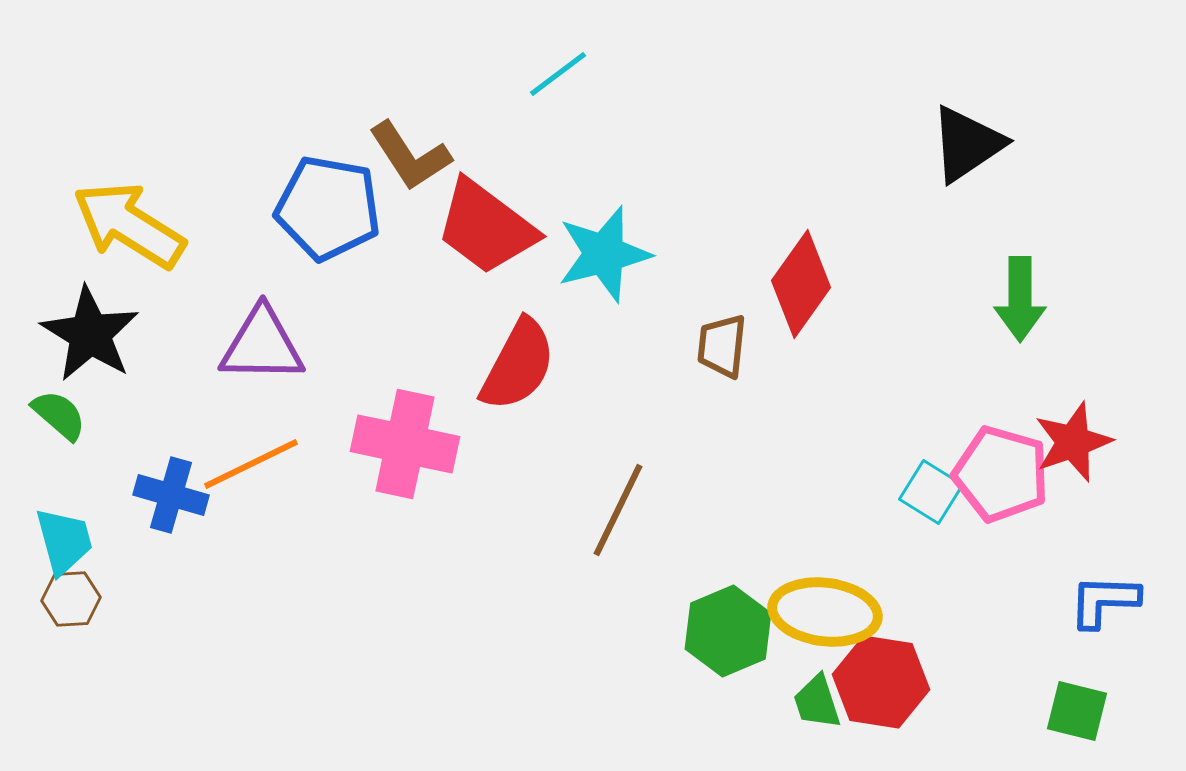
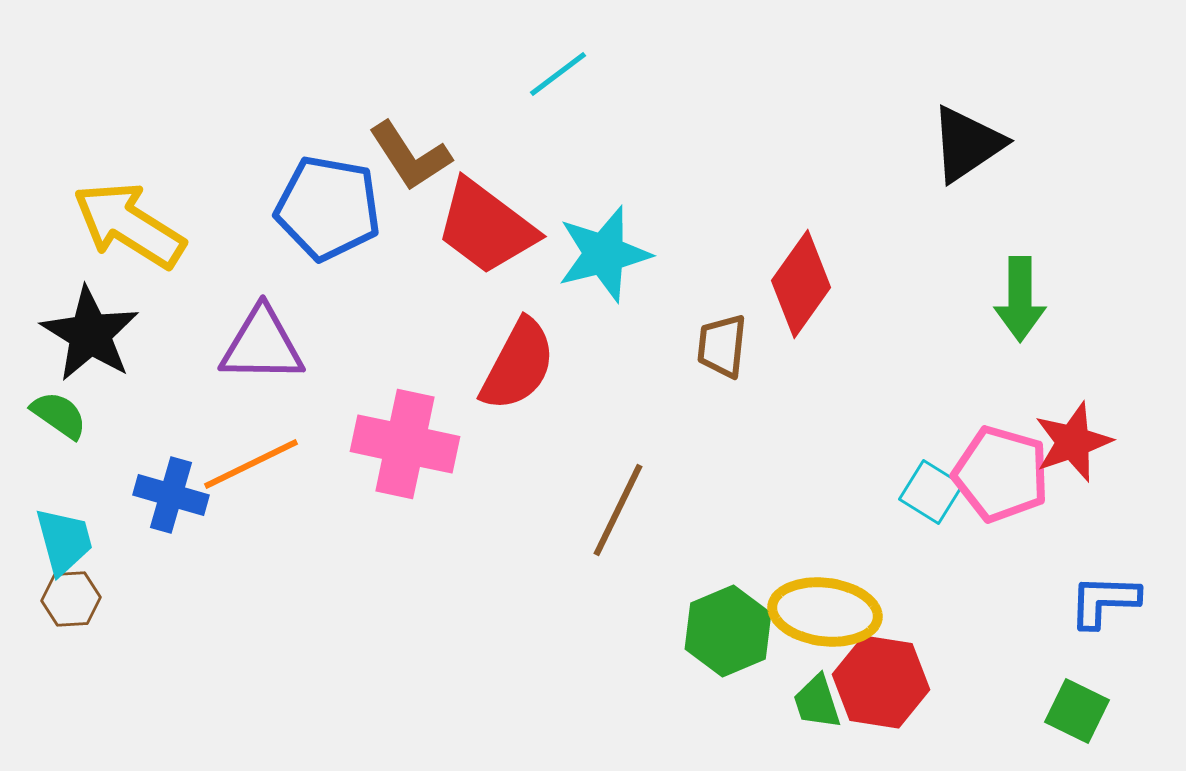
green semicircle: rotated 6 degrees counterclockwise
green square: rotated 12 degrees clockwise
